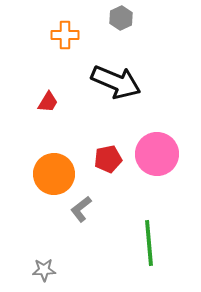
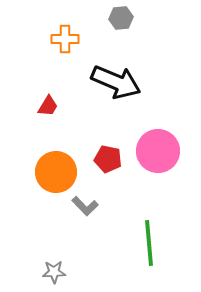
gray hexagon: rotated 20 degrees clockwise
orange cross: moved 4 px down
red trapezoid: moved 4 px down
pink circle: moved 1 px right, 3 px up
red pentagon: rotated 24 degrees clockwise
orange circle: moved 2 px right, 2 px up
gray L-shape: moved 4 px right, 3 px up; rotated 96 degrees counterclockwise
gray star: moved 10 px right, 2 px down
